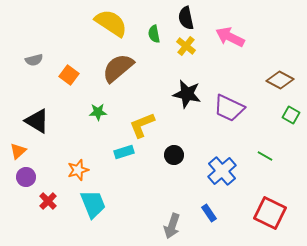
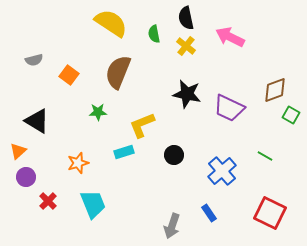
brown semicircle: moved 4 px down; rotated 28 degrees counterclockwise
brown diamond: moved 5 px left, 10 px down; rotated 48 degrees counterclockwise
orange star: moved 7 px up
